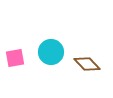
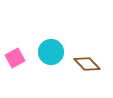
pink square: rotated 18 degrees counterclockwise
